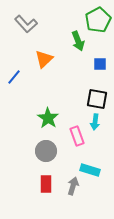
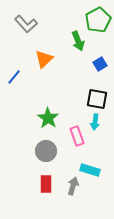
blue square: rotated 32 degrees counterclockwise
